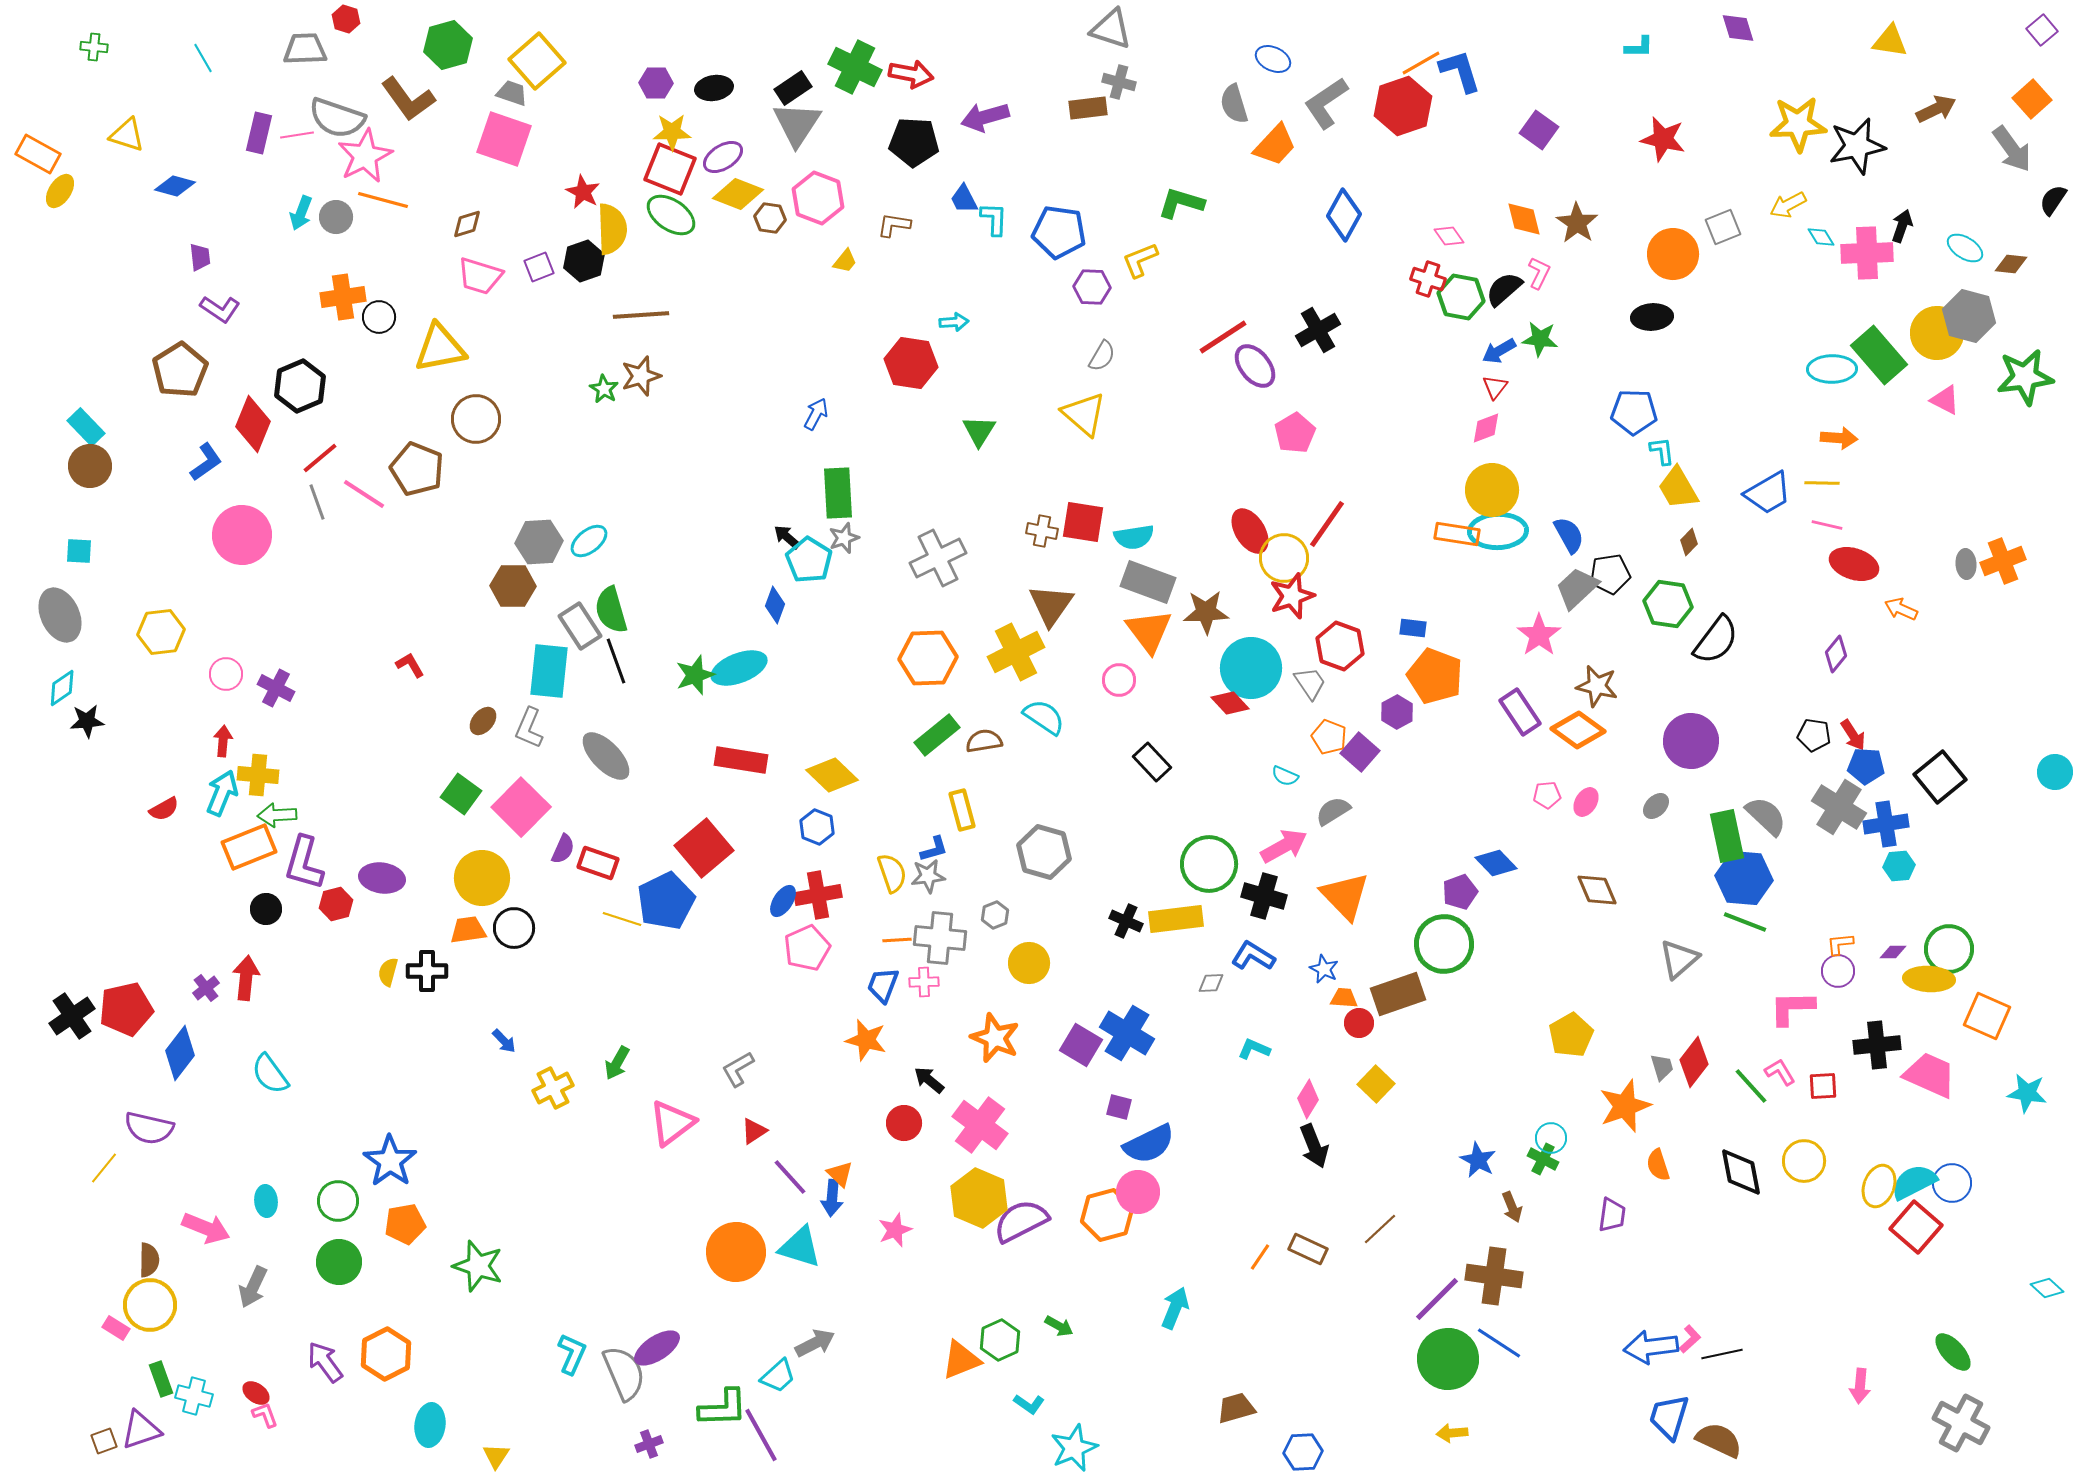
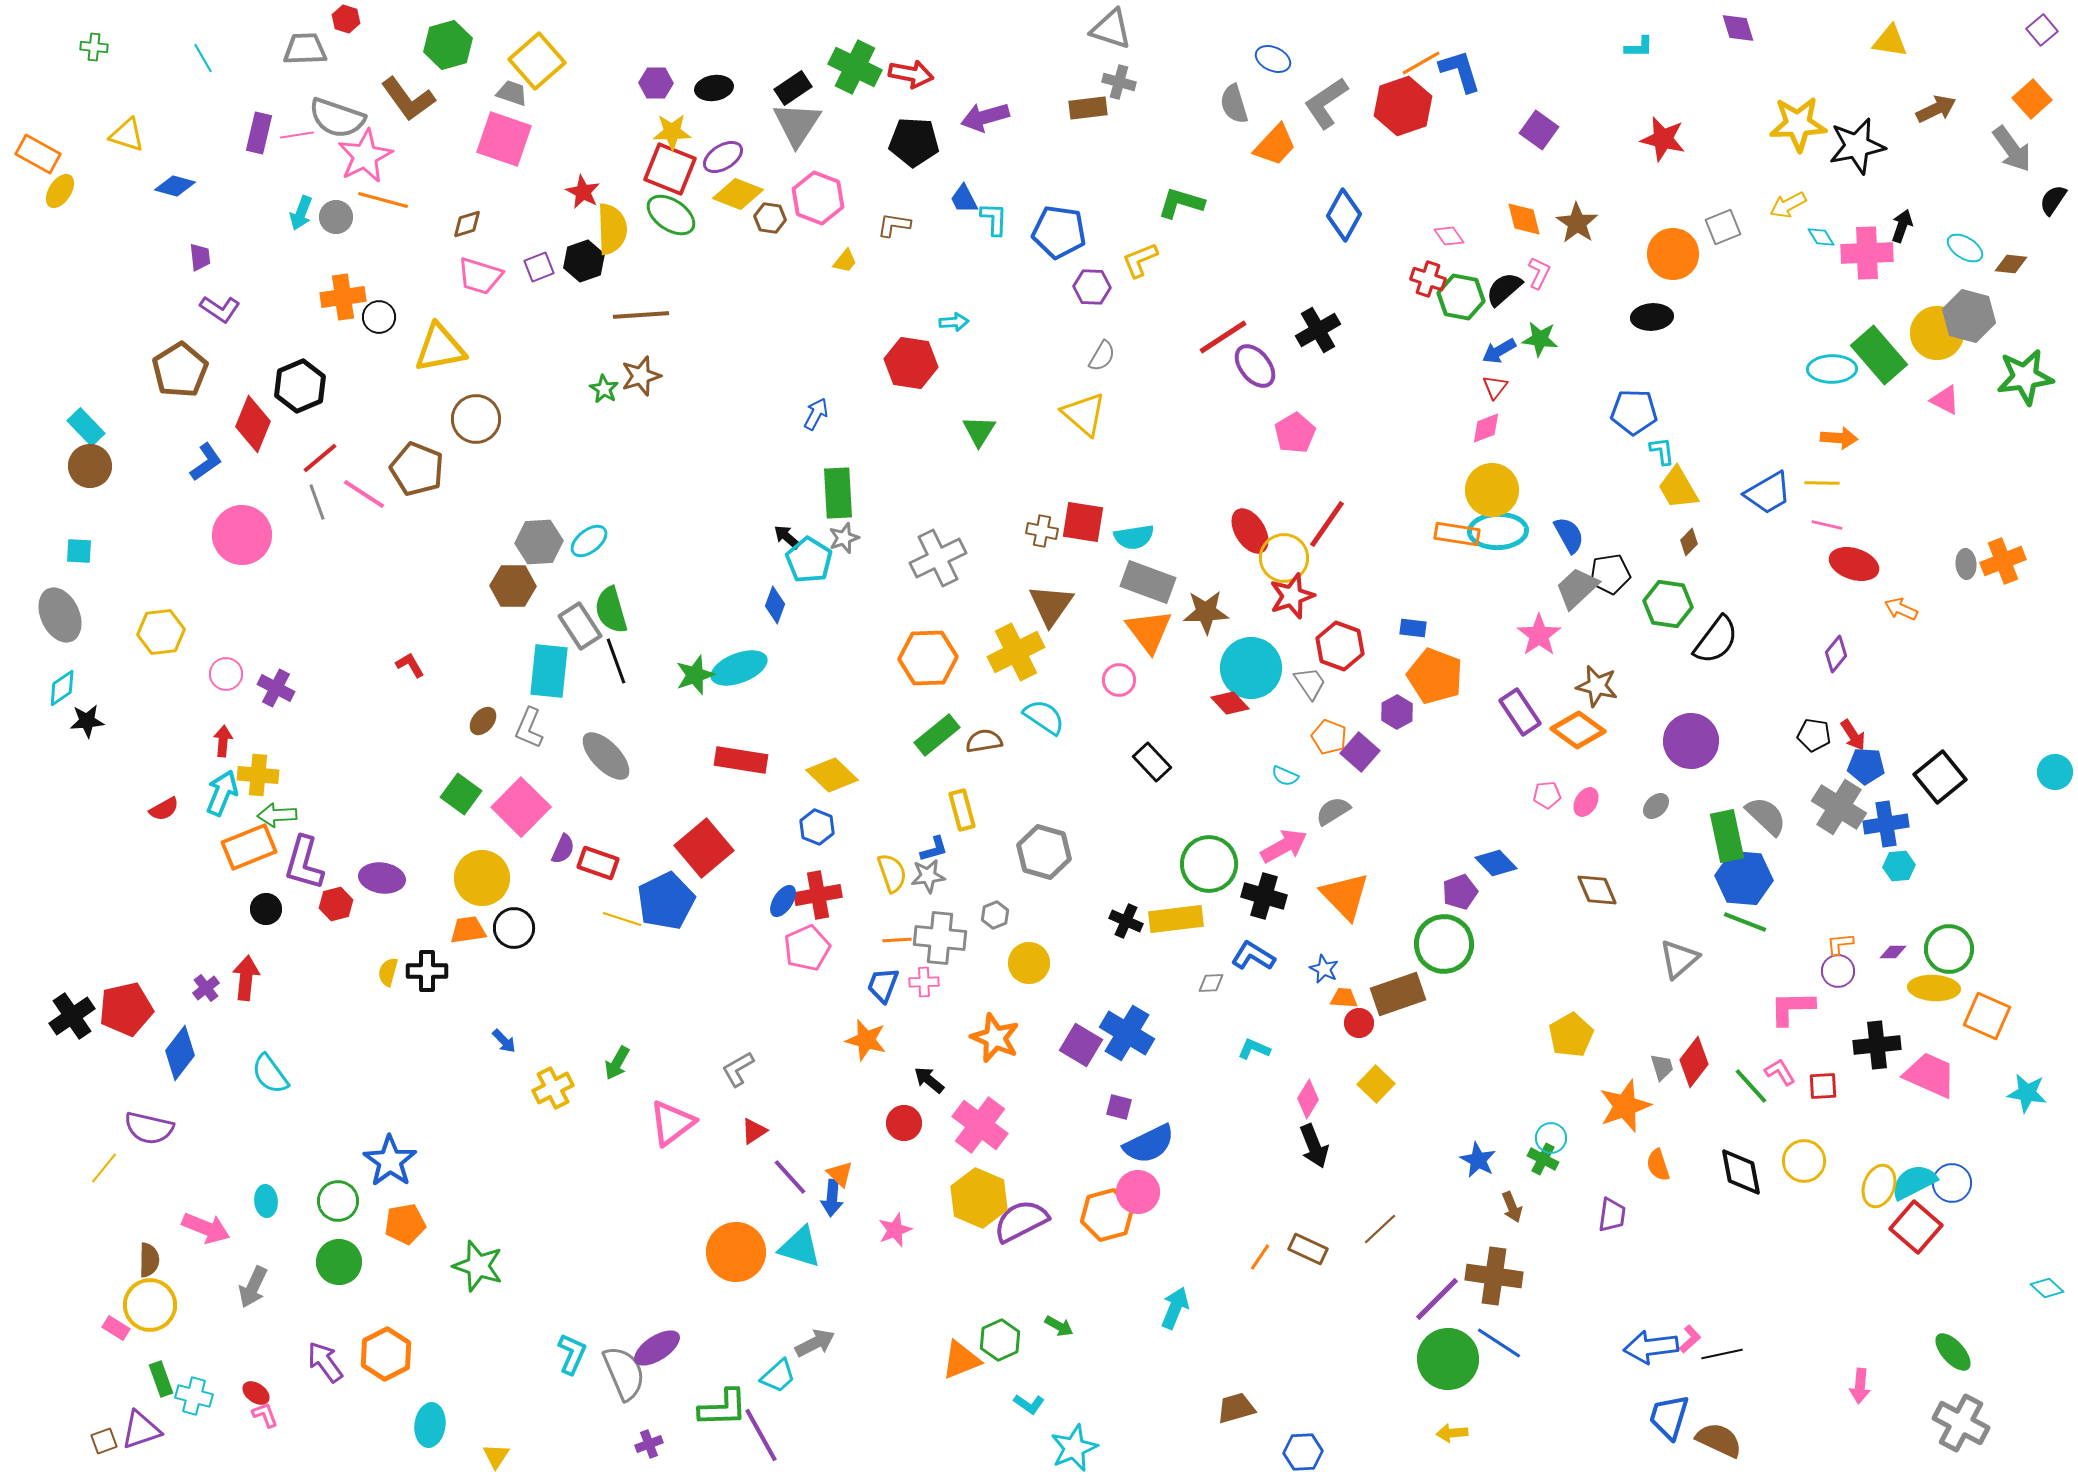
yellow ellipse at (1929, 979): moved 5 px right, 9 px down
